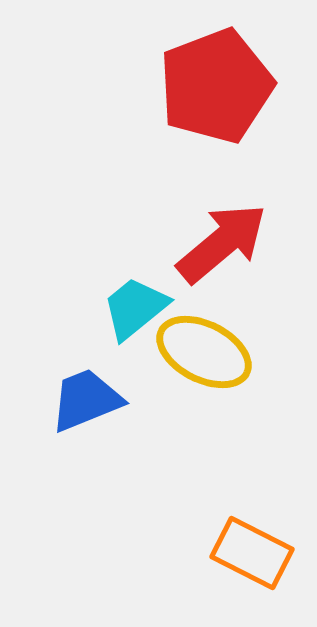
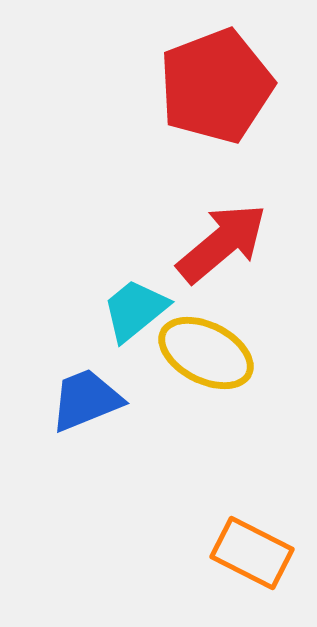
cyan trapezoid: moved 2 px down
yellow ellipse: moved 2 px right, 1 px down
